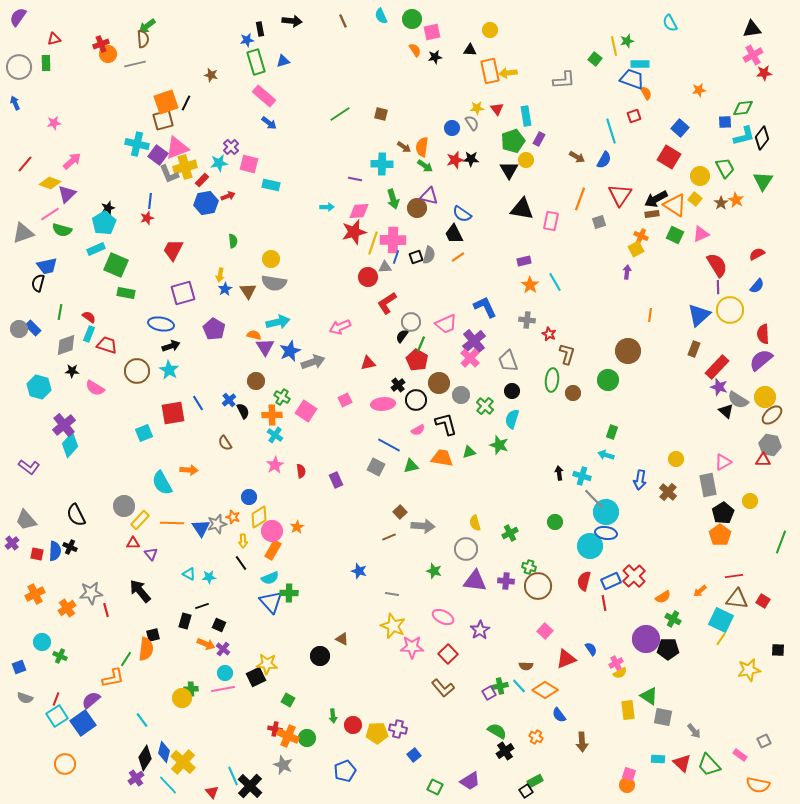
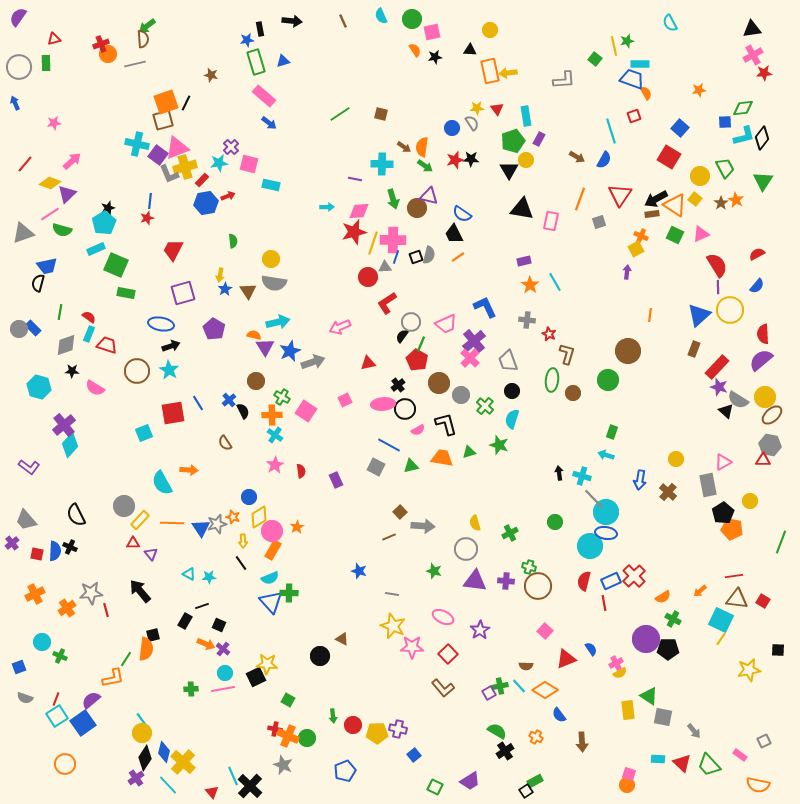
black circle at (416, 400): moved 11 px left, 9 px down
orange pentagon at (720, 535): moved 12 px right, 6 px up; rotated 25 degrees counterclockwise
black rectangle at (185, 621): rotated 14 degrees clockwise
yellow circle at (182, 698): moved 40 px left, 35 px down
